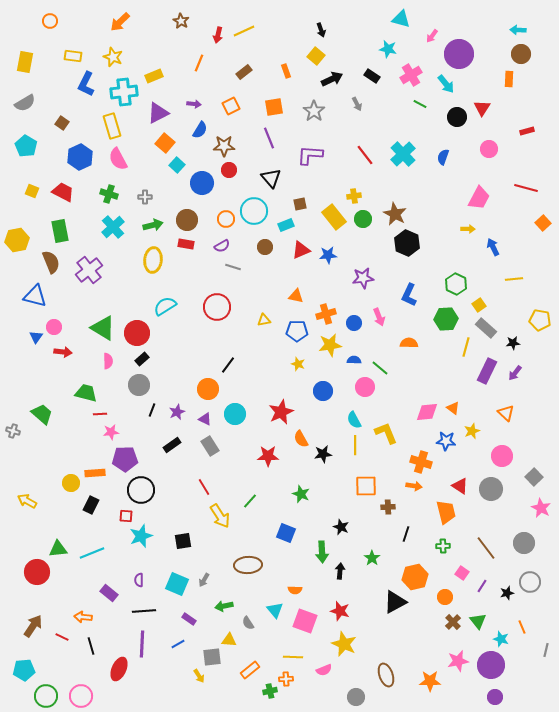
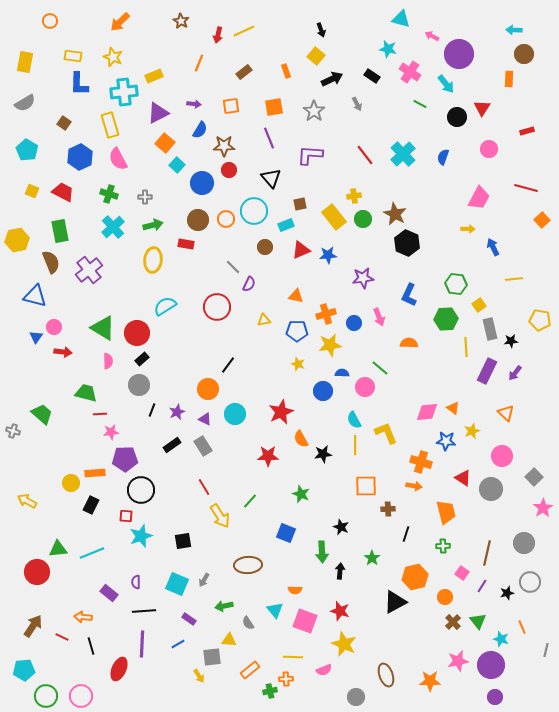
cyan arrow at (518, 30): moved 4 px left
pink arrow at (432, 36): rotated 80 degrees clockwise
brown circle at (521, 54): moved 3 px right
pink cross at (411, 75): moved 1 px left, 3 px up; rotated 25 degrees counterclockwise
blue L-shape at (86, 84): moved 7 px left; rotated 25 degrees counterclockwise
orange square at (231, 106): rotated 18 degrees clockwise
brown square at (62, 123): moved 2 px right
yellow rectangle at (112, 126): moved 2 px left, 1 px up
cyan pentagon at (26, 146): moved 1 px right, 4 px down
brown circle at (187, 220): moved 11 px right
orange square at (543, 223): moved 1 px left, 3 px up
purple semicircle at (222, 246): moved 27 px right, 38 px down; rotated 35 degrees counterclockwise
gray line at (233, 267): rotated 28 degrees clockwise
green hexagon at (456, 284): rotated 20 degrees counterclockwise
gray rectangle at (486, 328): moved 4 px right, 1 px down; rotated 35 degrees clockwise
black star at (513, 343): moved 2 px left, 2 px up
yellow line at (466, 347): rotated 18 degrees counterclockwise
blue semicircle at (354, 360): moved 12 px left, 13 px down
gray rectangle at (210, 446): moved 7 px left
red triangle at (460, 486): moved 3 px right, 8 px up
brown cross at (388, 507): moved 2 px down
pink star at (541, 508): moved 2 px right; rotated 12 degrees clockwise
brown line at (486, 548): moved 1 px right, 5 px down; rotated 50 degrees clockwise
purple semicircle at (139, 580): moved 3 px left, 2 px down
